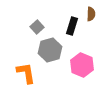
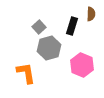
gray square: moved 2 px right
gray hexagon: moved 1 px left, 2 px up
